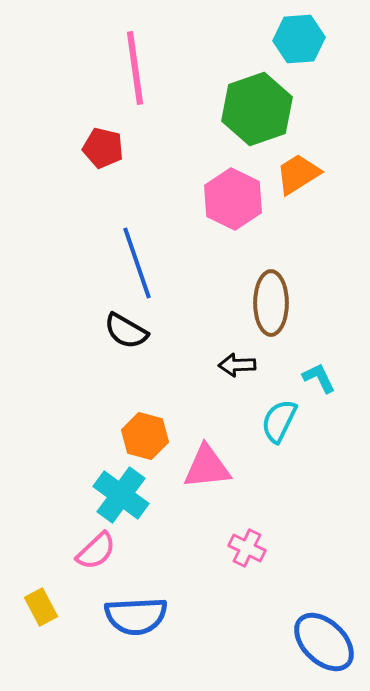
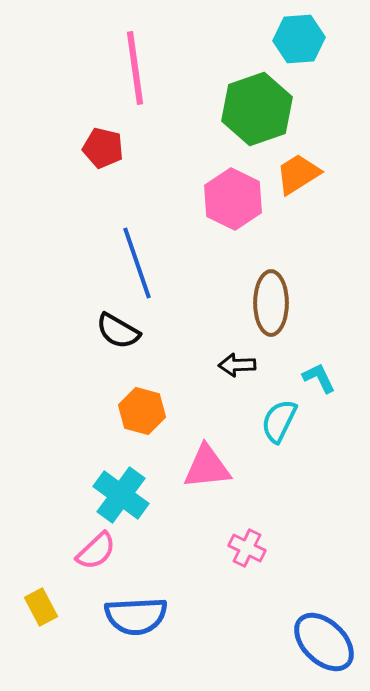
black semicircle: moved 8 px left
orange hexagon: moved 3 px left, 25 px up
